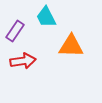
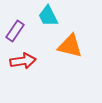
cyan trapezoid: moved 2 px right, 1 px up
orange triangle: moved 1 px left; rotated 12 degrees clockwise
